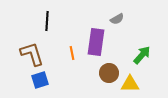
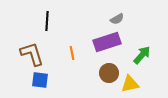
purple rectangle: moved 11 px right; rotated 64 degrees clockwise
blue square: rotated 24 degrees clockwise
yellow triangle: rotated 12 degrees counterclockwise
